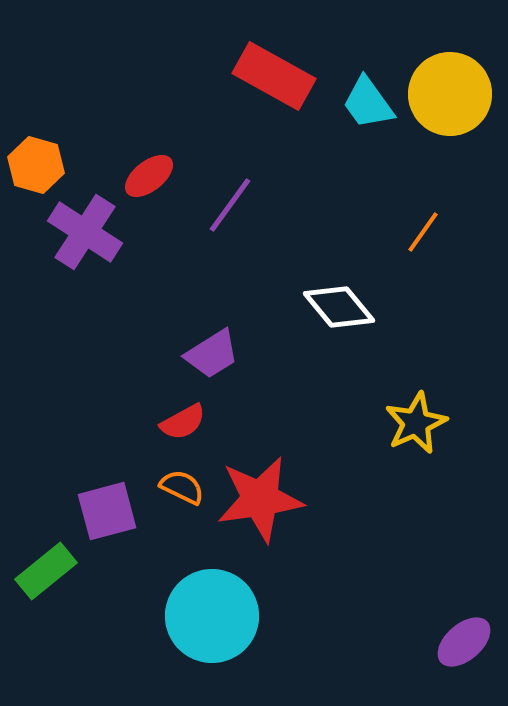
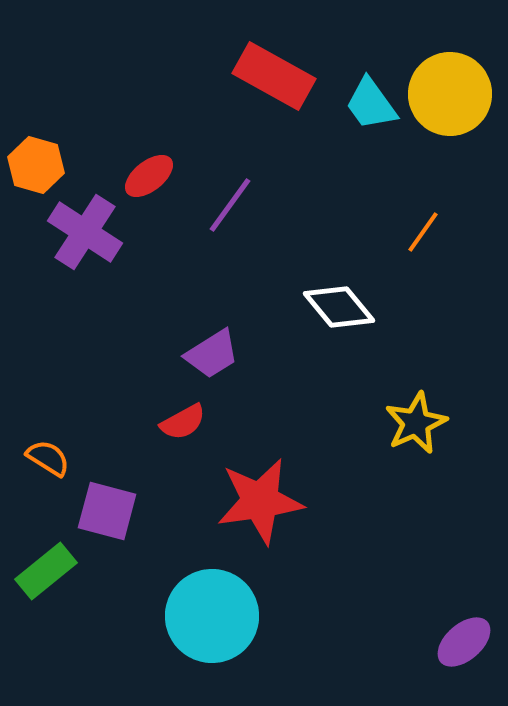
cyan trapezoid: moved 3 px right, 1 px down
orange semicircle: moved 134 px left, 29 px up; rotated 6 degrees clockwise
red star: moved 2 px down
purple square: rotated 30 degrees clockwise
